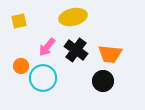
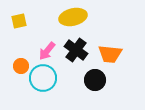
pink arrow: moved 4 px down
black circle: moved 8 px left, 1 px up
